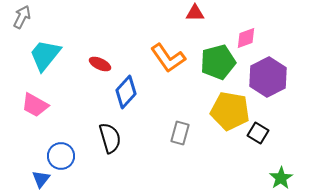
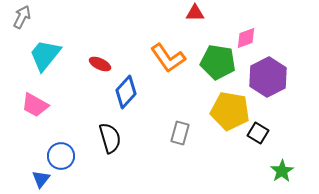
green pentagon: rotated 24 degrees clockwise
green star: moved 1 px right, 7 px up
